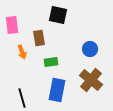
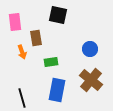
pink rectangle: moved 3 px right, 3 px up
brown rectangle: moved 3 px left
